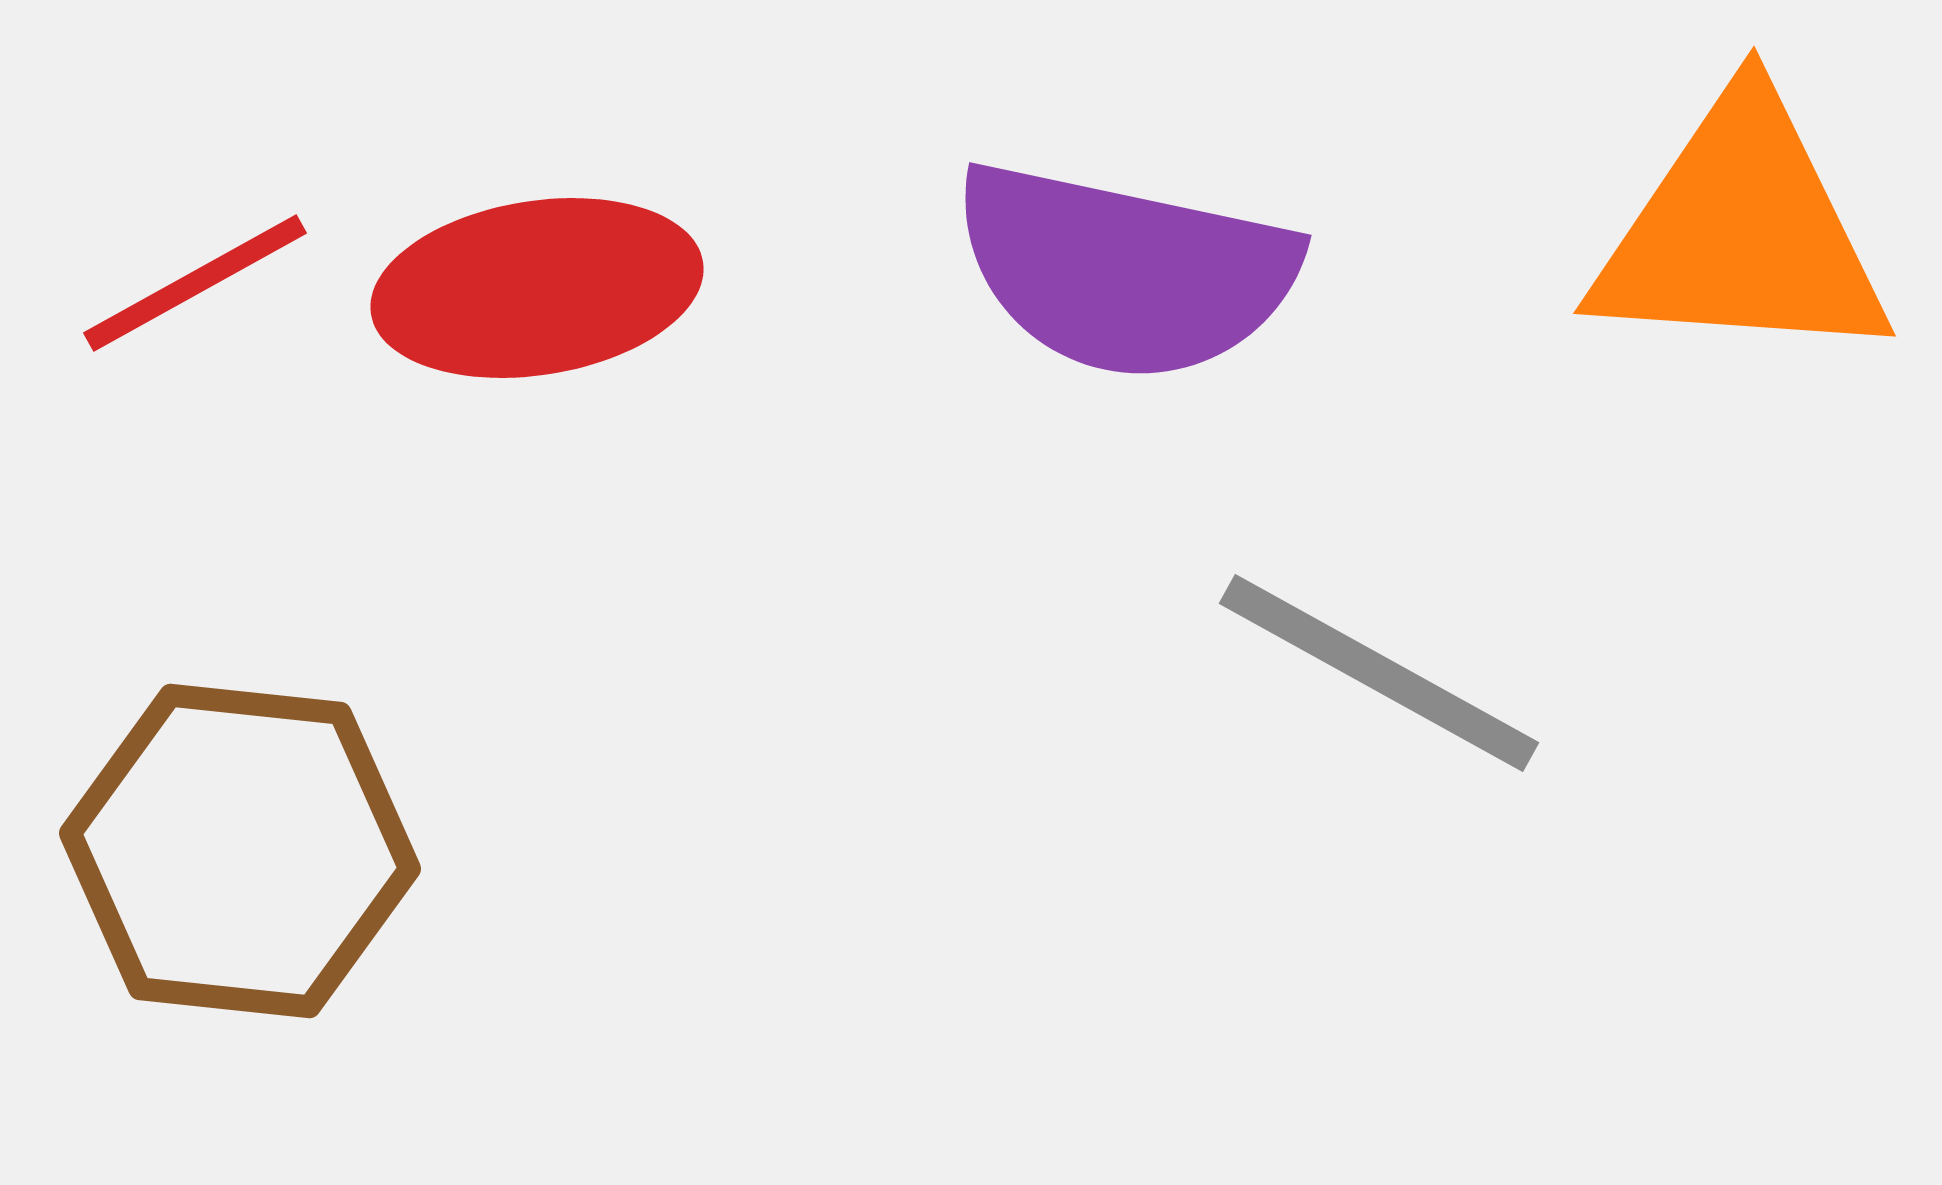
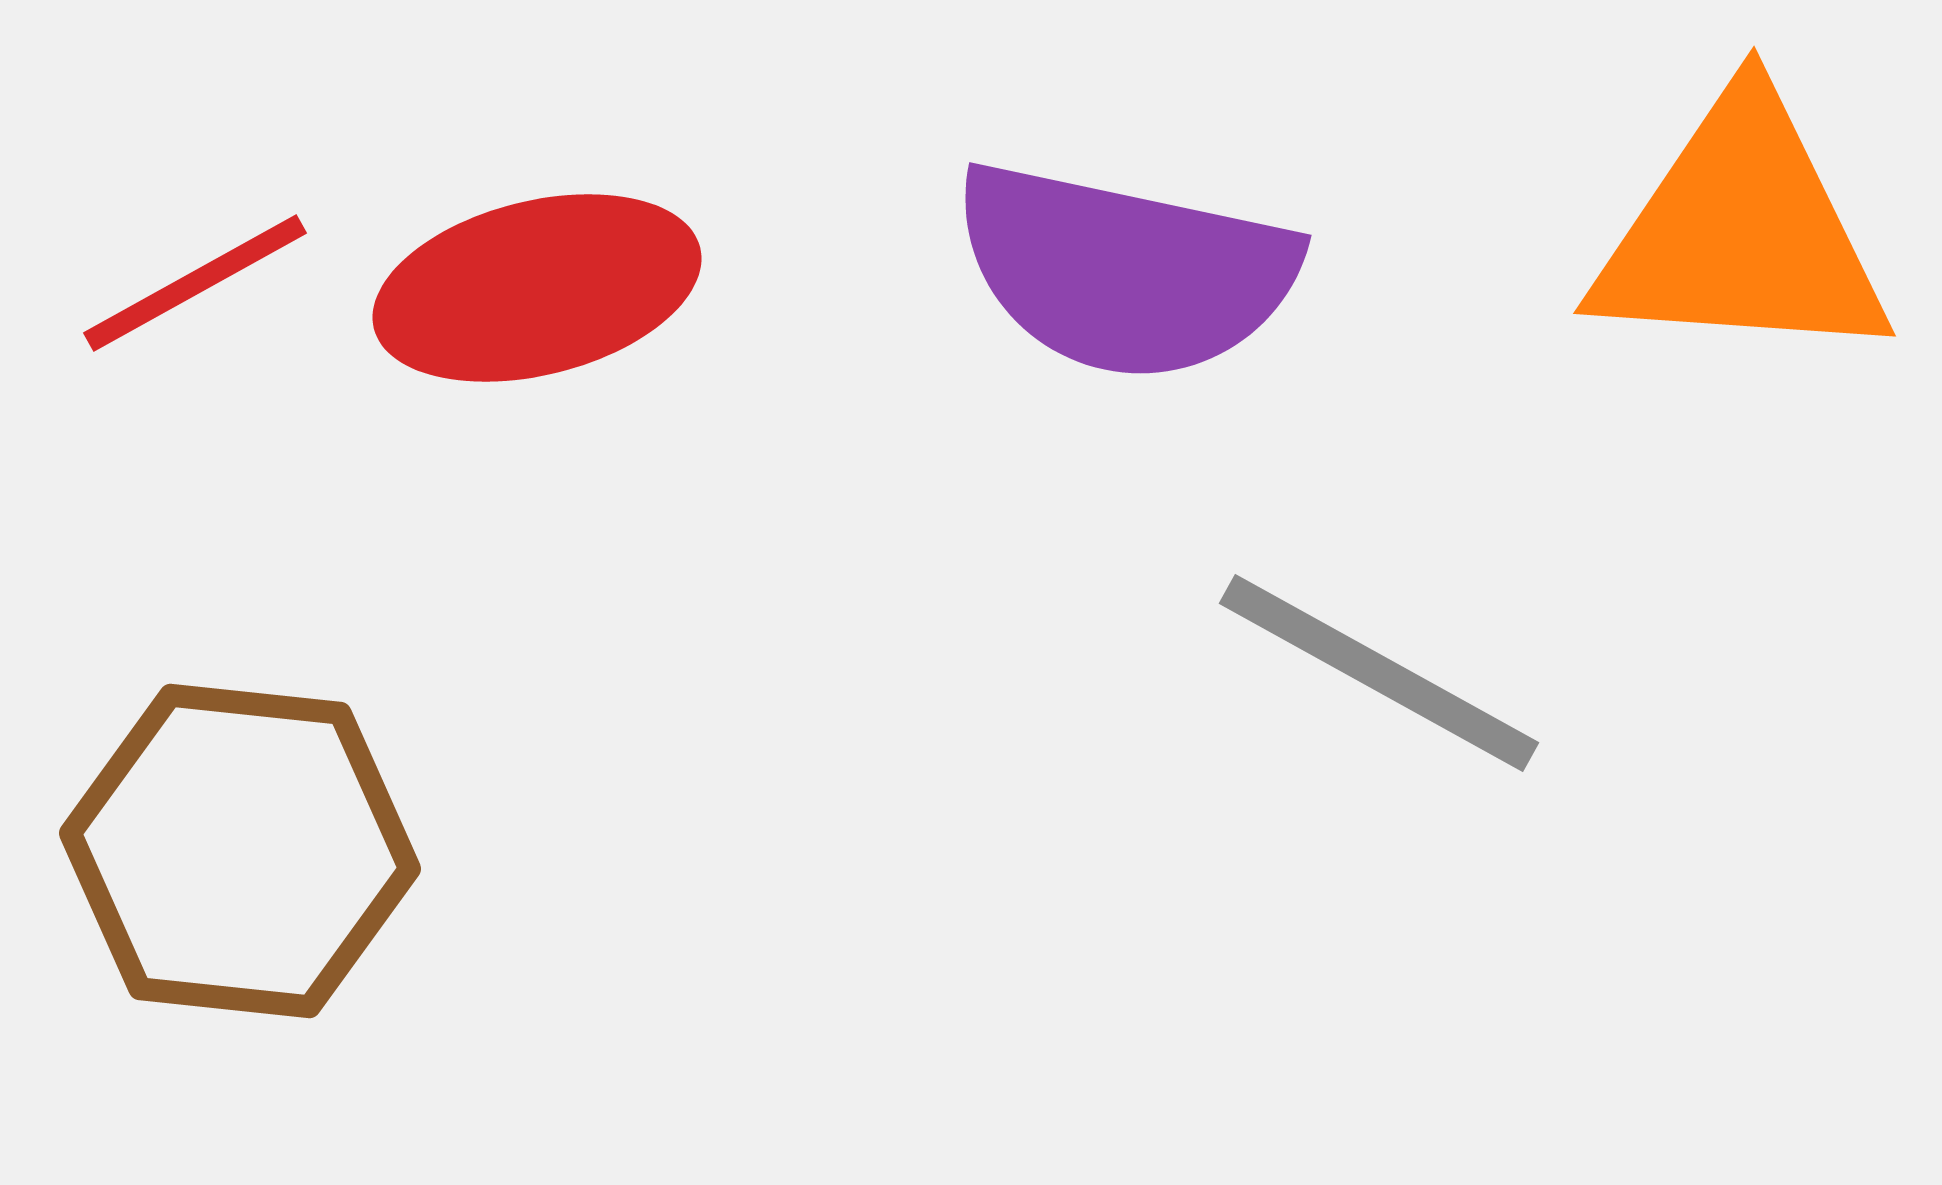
red ellipse: rotated 5 degrees counterclockwise
